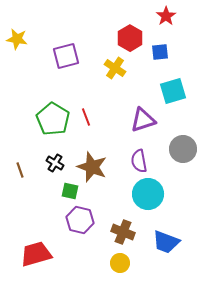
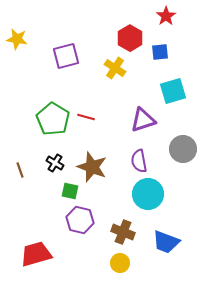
red line: rotated 54 degrees counterclockwise
